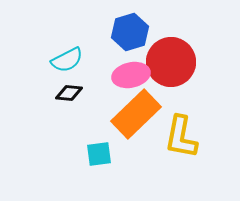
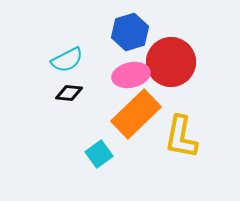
cyan square: rotated 28 degrees counterclockwise
